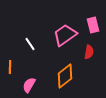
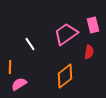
pink trapezoid: moved 1 px right, 1 px up
pink semicircle: moved 10 px left, 1 px up; rotated 28 degrees clockwise
